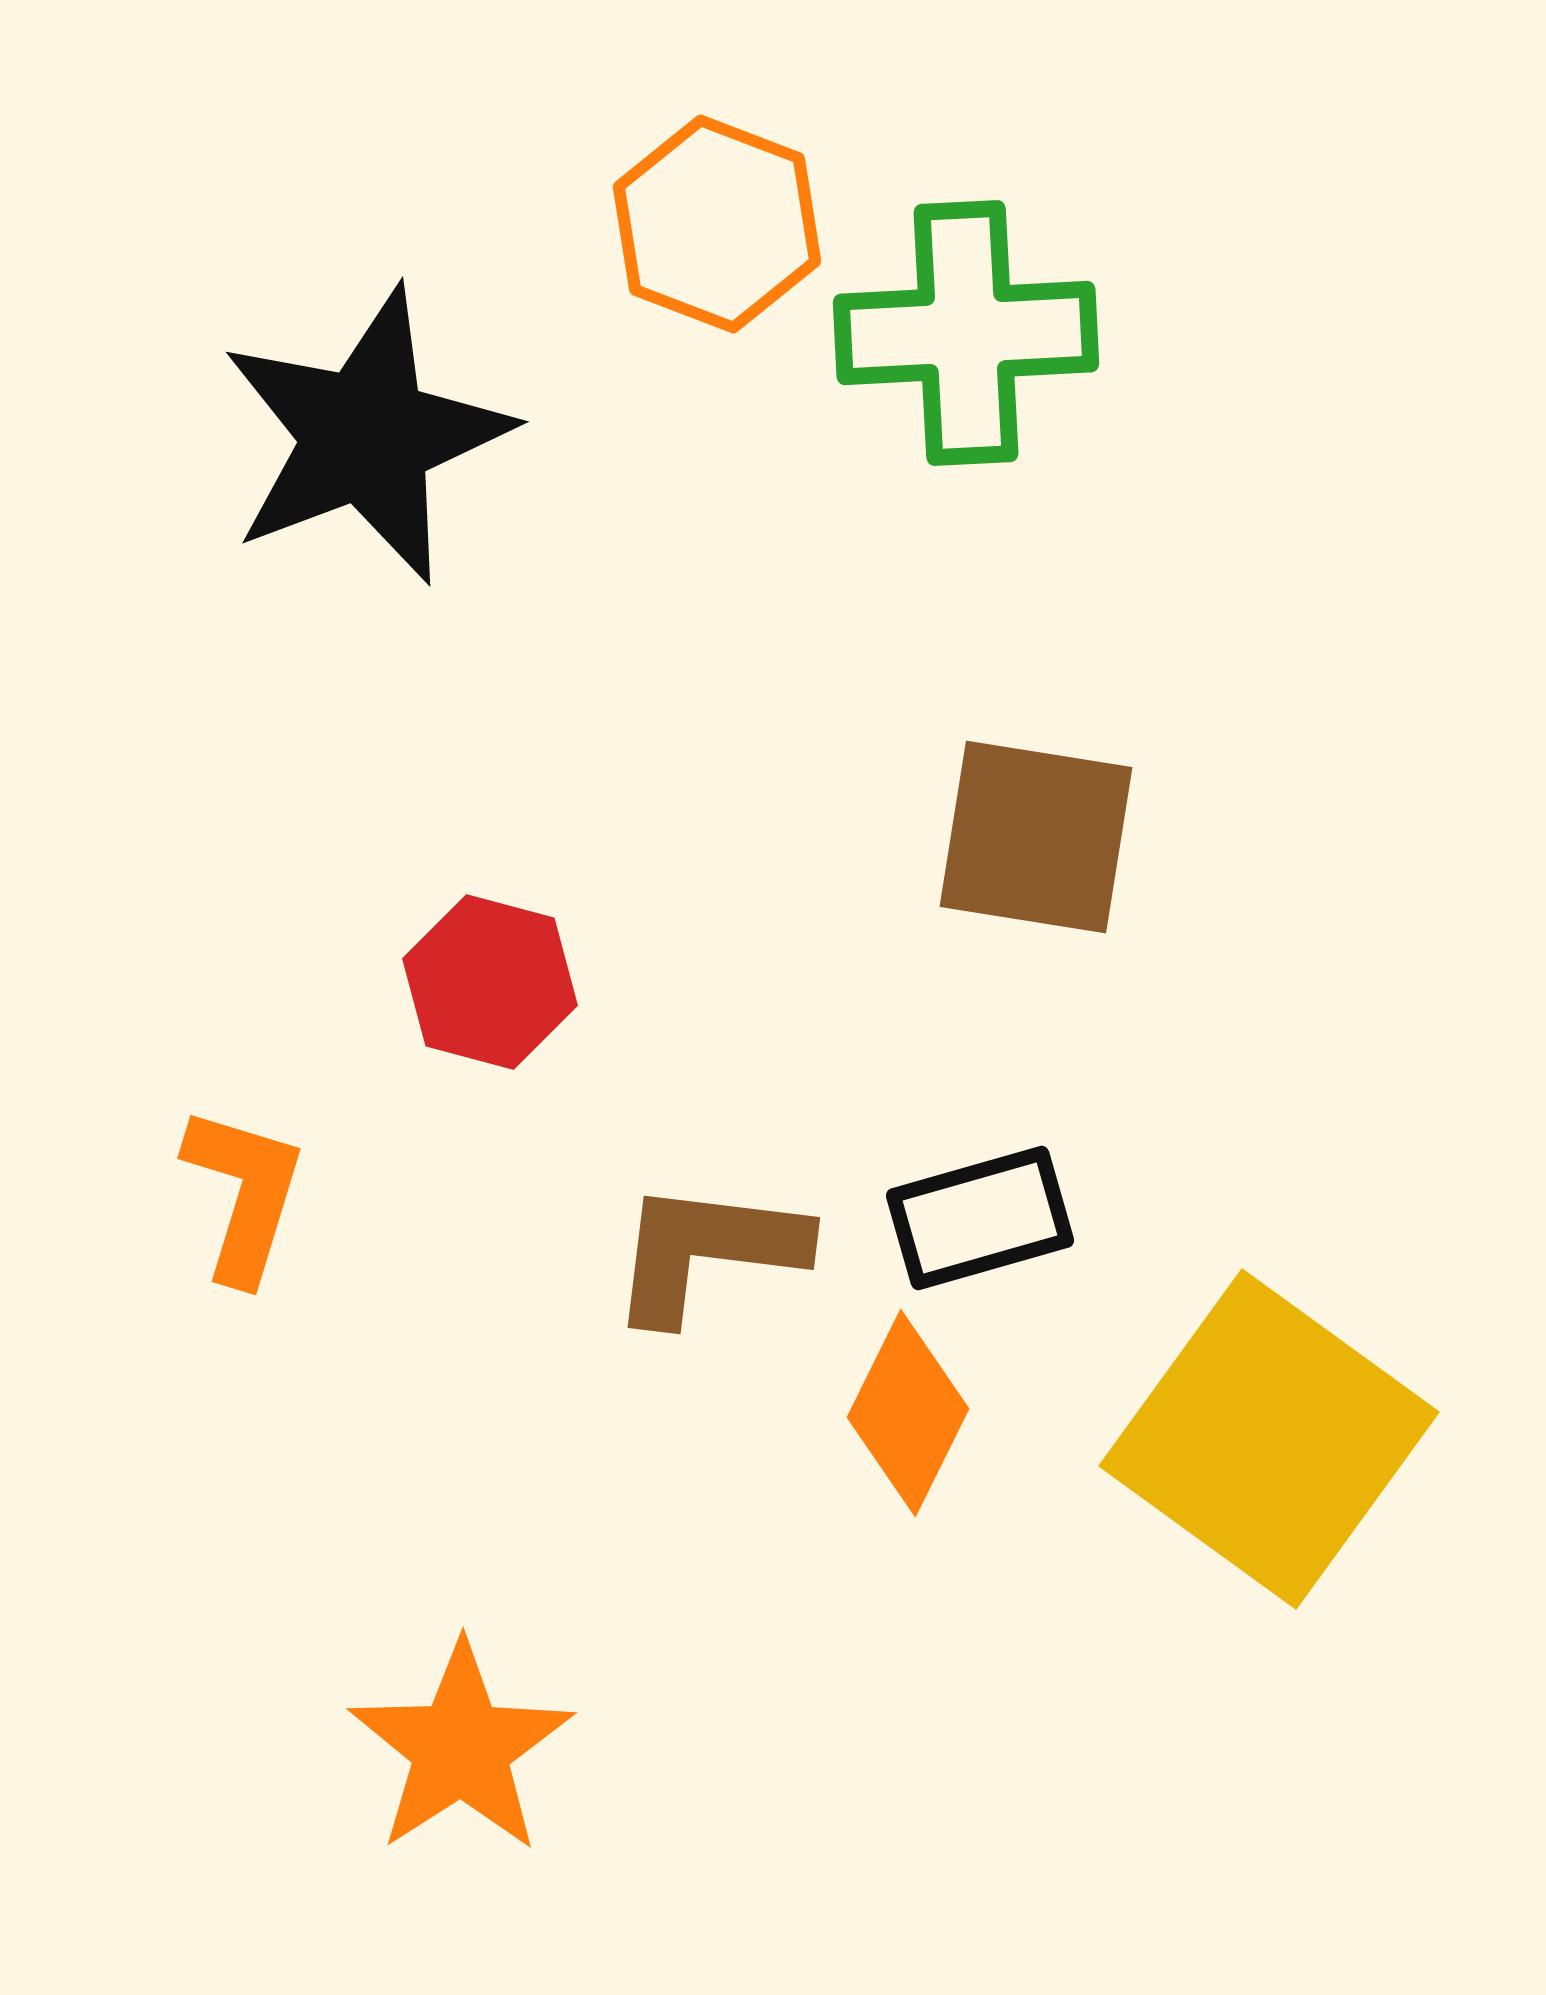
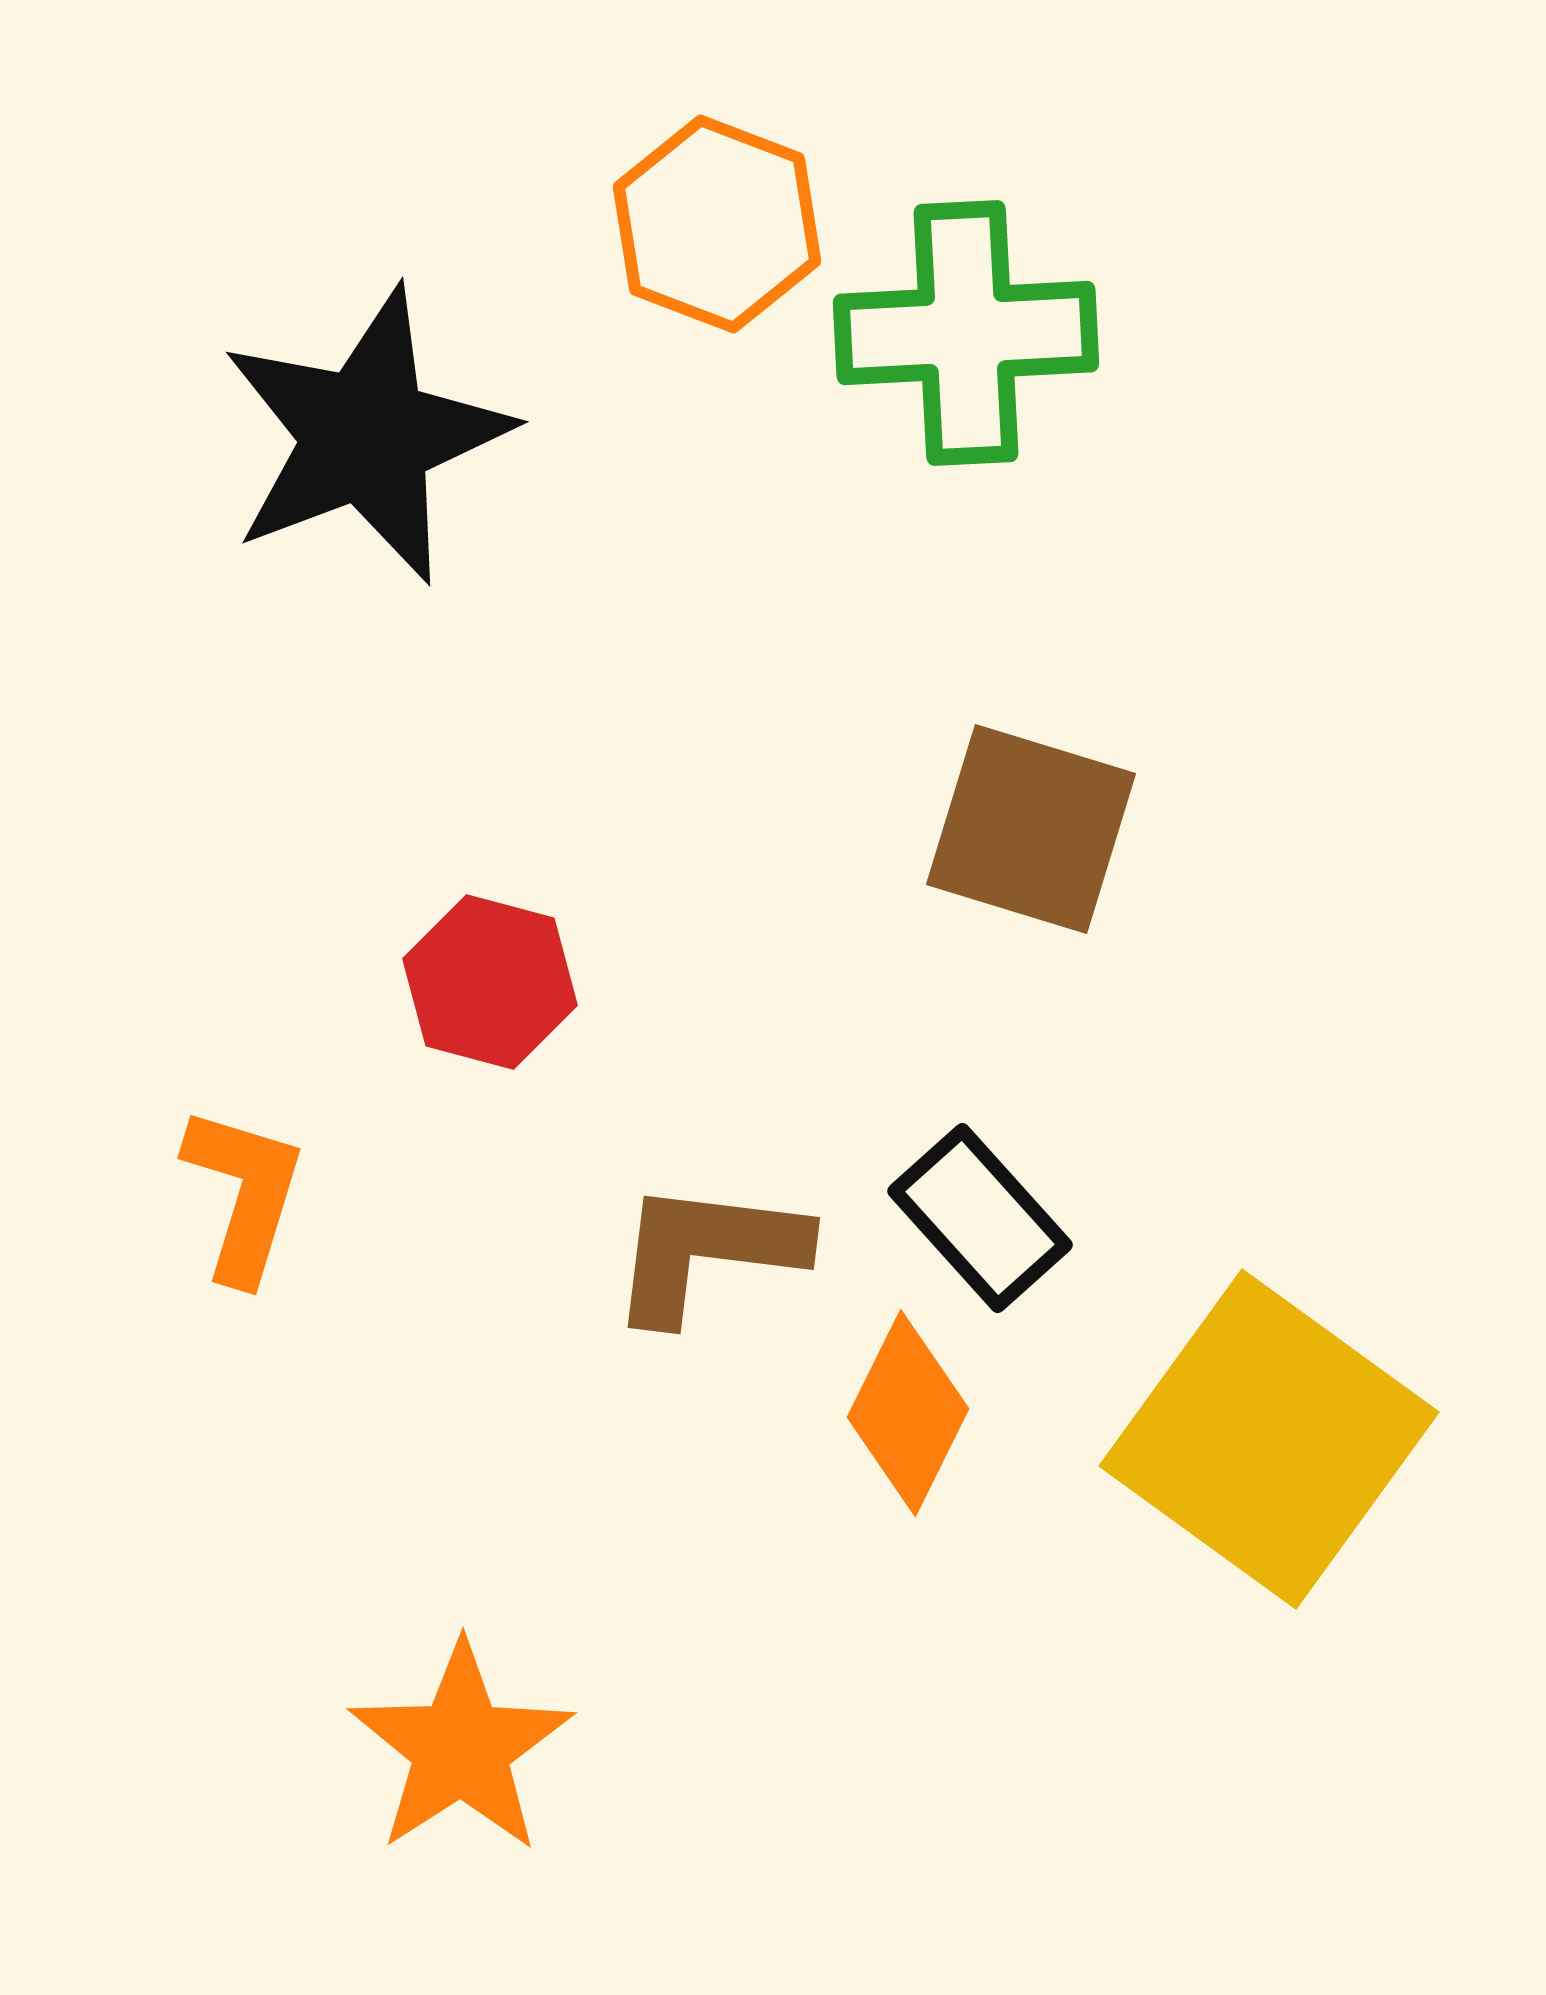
brown square: moved 5 px left, 8 px up; rotated 8 degrees clockwise
black rectangle: rotated 64 degrees clockwise
